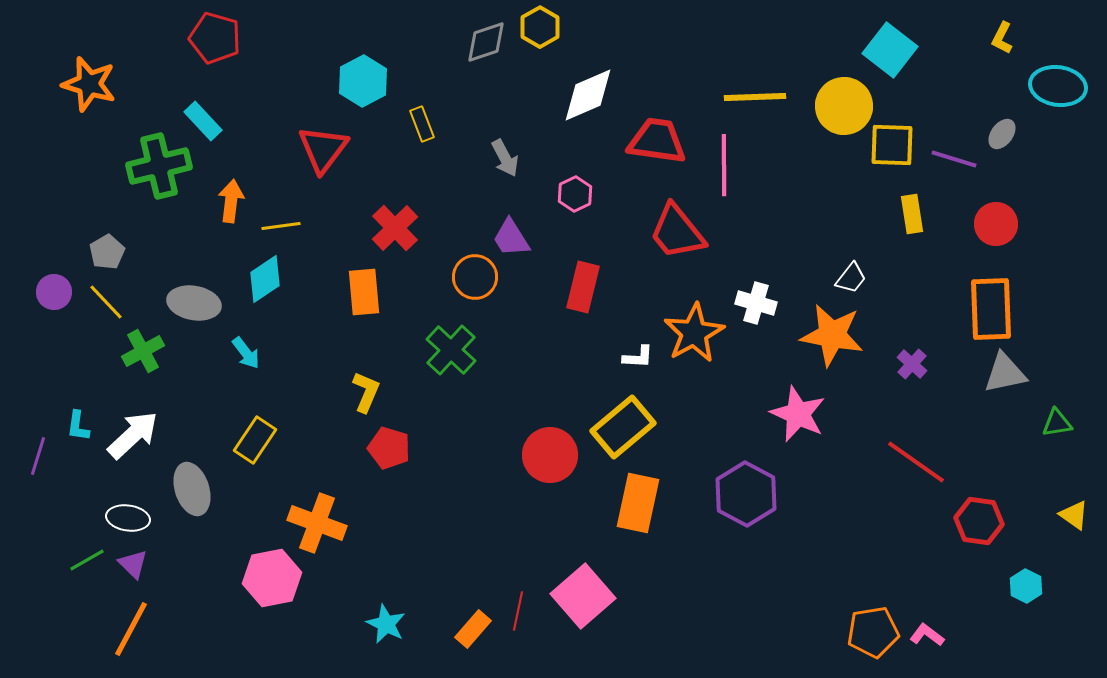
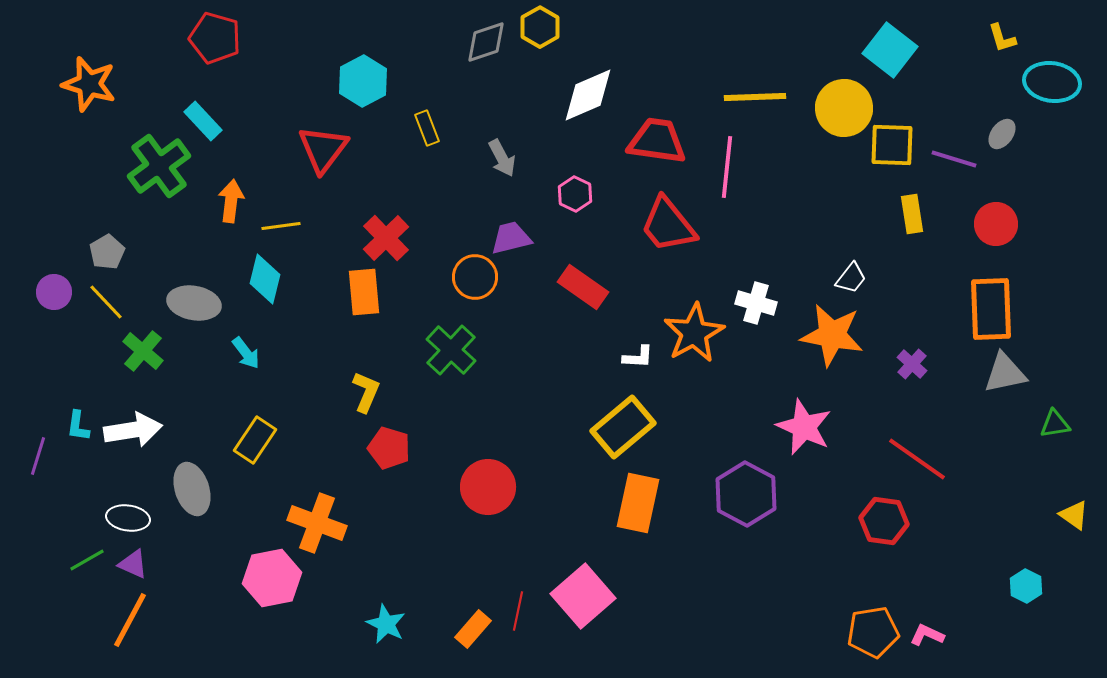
yellow L-shape at (1002, 38): rotated 44 degrees counterclockwise
cyan ellipse at (1058, 86): moved 6 px left, 4 px up
yellow circle at (844, 106): moved 2 px down
yellow rectangle at (422, 124): moved 5 px right, 4 px down
gray arrow at (505, 158): moved 3 px left
pink line at (724, 165): moved 3 px right, 2 px down; rotated 6 degrees clockwise
green cross at (159, 166): rotated 22 degrees counterclockwise
pink hexagon at (575, 194): rotated 8 degrees counterclockwise
red cross at (395, 228): moved 9 px left, 10 px down
red trapezoid at (677, 232): moved 9 px left, 7 px up
purple trapezoid at (511, 238): rotated 108 degrees clockwise
cyan diamond at (265, 279): rotated 42 degrees counterclockwise
red rectangle at (583, 287): rotated 69 degrees counterclockwise
green cross at (143, 351): rotated 21 degrees counterclockwise
pink star at (798, 414): moved 6 px right, 13 px down
green triangle at (1057, 423): moved 2 px left, 1 px down
white arrow at (133, 435): moved 5 px up; rotated 34 degrees clockwise
red circle at (550, 455): moved 62 px left, 32 px down
red line at (916, 462): moved 1 px right, 3 px up
red hexagon at (979, 521): moved 95 px left
purple triangle at (133, 564): rotated 20 degrees counterclockwise
orange line at (131, 629): moved 1 px left, 9 px up
pink L-shape at (927, 635): rotated 12 degrees counterclockwise
